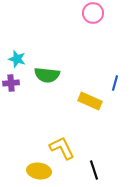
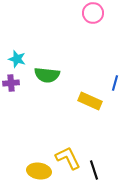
yellow L-shape: moved 6 px right, 10 px down
